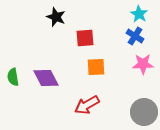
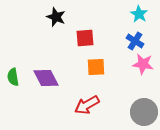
blue cross: moved 5 px down
pink star: rotated 10 degrees clockwise
